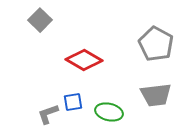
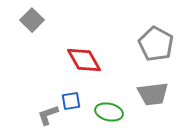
gray square: moved 8 px left
red diamond: rotated 30 degrees clockwise
gray trapezoid: moved 3 px left, 1 px up
blue square: moved 2 px left, 1 px up
gray L-shape: moved 1 px down
